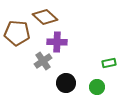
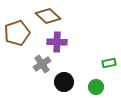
brown diamond: moved 3 px right, 1 px up
brown pentagon: rotated 25 degrees counterclockwise
gray cross: moved 1 px left, 3 px down
black circle: moved 2 px left, 1 px up
green circle: moved 1 px left
